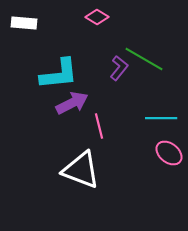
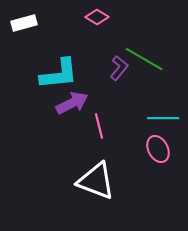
white rectangle: rotated 20 degrees counterclockwise
cyan line: moved 2 px right
pink ellipse: moved 11 px left, 4 px up; rotated 24 degrees clockwise
white triangle: moved 15 px right, 11 px down
